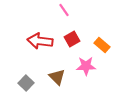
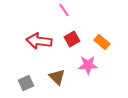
red arrow: moved 1 px left
orange rectangle: moved 3 px up
pink star: moved 2 px right, 1 px up
gray square: rotated 21 degrees clockwise
